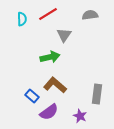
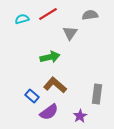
cyan semicircle: rotated 104 degrees counterclockwise
gray triangle: moved 6 px right, 2 px up
purple star: rotated 16 degrees clockwise
